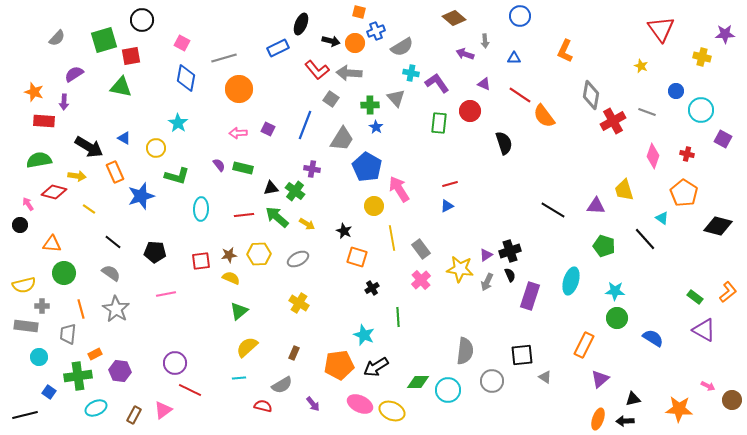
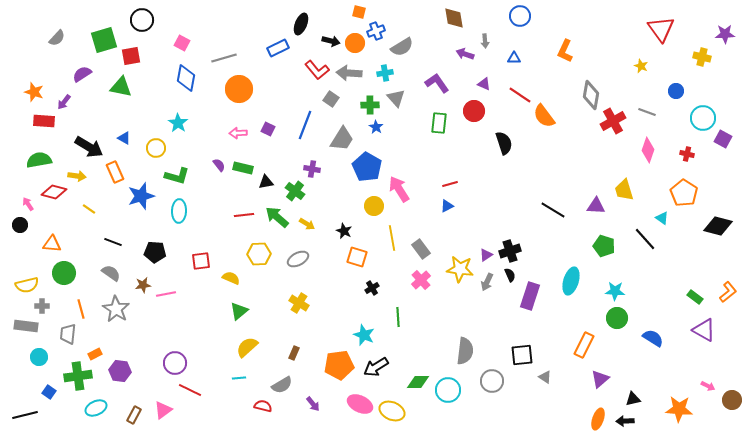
brown diamond at (454, 18): rotated 40 degrees clockwise
cyan cross at (411, 73): moved 26 px left; rotated 21 degrees counterclockwise
purple semicircle at (74, 74): moved 8 px right
purple arrow at (64, 102): rotated 35 degrees clockwise
cyan circle at (701, 110): moved 2 px right, 8 px down
red circle at (470, 111): moved 4 px right
pink diamond at (653, 156): moved 5 px left, 6 px up
black triangle at (271, 188): moved 5 px left, 6 px up
cyan ellipse at (201, 209): moved 22 px left, 2 px down
black line at (113, 242): rotated 18 degrees counterclockwise
brown star at (229, 255): moved 86 px left, 30 px down
yellow semicircle at (24, 285): moved 3 px right
